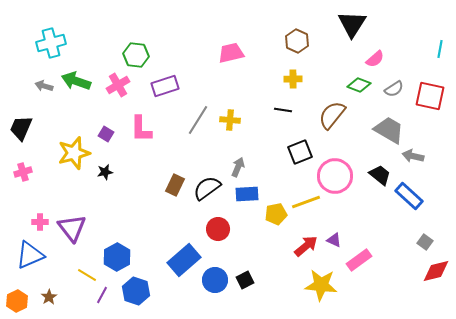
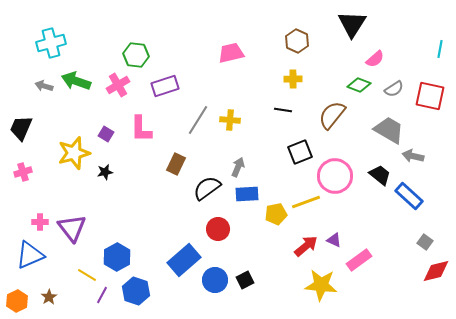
brown rectangle at (175, 185): moved 1 px right, 21 px up
